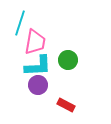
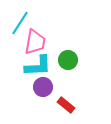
cyan line: rotated 15 degrees clockwise
purple circle: moved 5 px right, 2 px down
red rectangle: rotated 12 degrees clockwise
